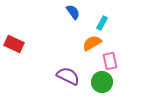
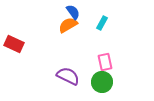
orange semicircle: moved 24 px left, 18 px up
pink rectangle: moved 5 px left, 1 px down
